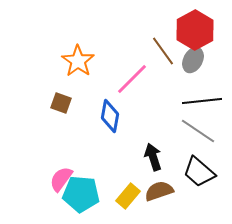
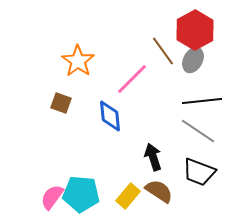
blue diamond: rotated 16 degrees counterclockwise
black trapezoid: rotated 20 degrees counterclockwise
pink semicircle: moved 9 px left, 18 px down
brown semicircle: rotated 52 degrees clockwise
